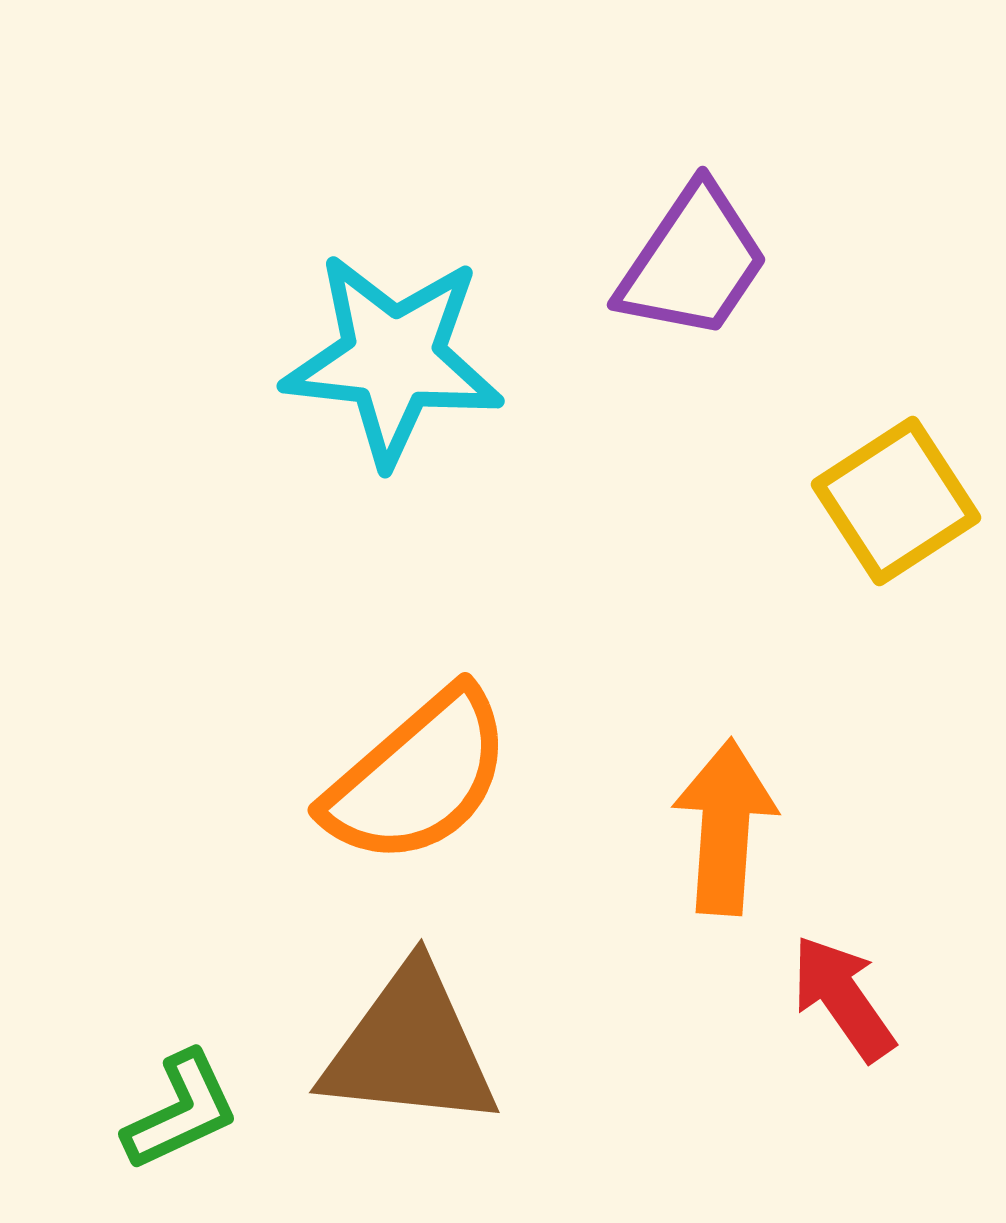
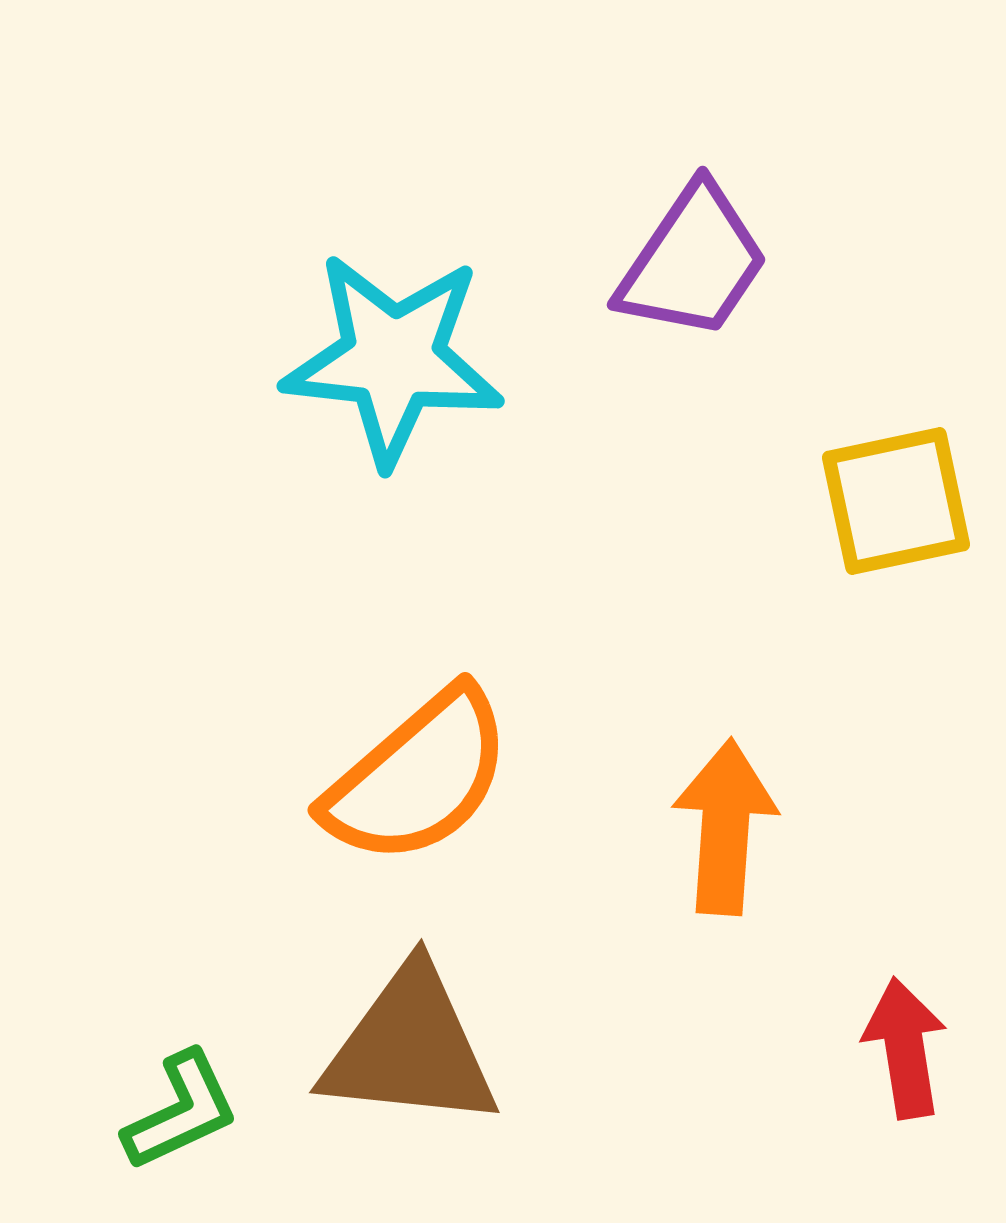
yellow square: rotated 21 degrees clockwise
red arrow: moved 62 px right, 50 px down; rotated 26 degrees clockwise
